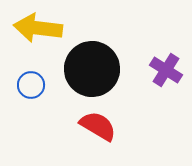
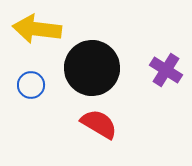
yellow arrow: moved 1 px left, 1 px down
black circle: moved 1 px up
red semicircle: moved 1 px right, 2 px up
